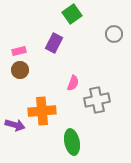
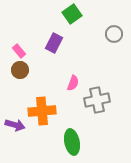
pink rectangle: rotated 64 degrees clockwise
